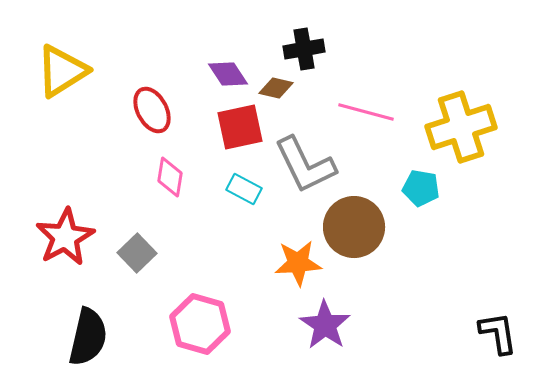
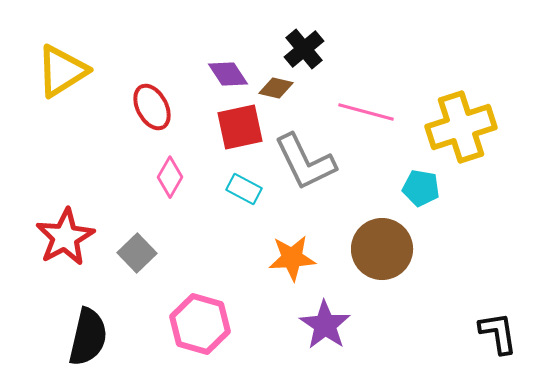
black cross: rotated 30 degrees counterclockwise
red ellipse: moved 3 px up
gray L-shape: moved 3 px up
pink diamond: rotated 21 degrees clockwise
brown circle: moved 28 px right, 22 px down
orange star: moved 6 px left, 5 px up
